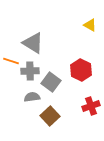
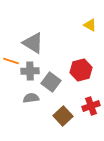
red hexagon: rotated 20 degrees clockwise
gray semicircle: moved 1 px left, 1 px down
brown square: moved 13 px right
